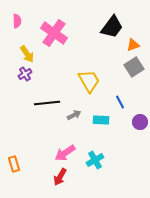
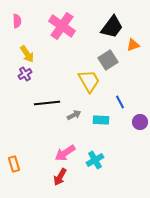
pink cross: moved 8 px right, 7 px up
gray square: moved 26 px left, 7 px up
